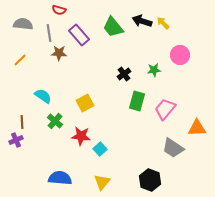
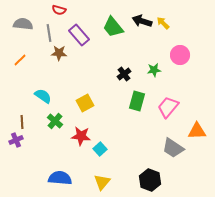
pink trapezoid: moved 3 px right, 2 px up
orange triangle: moved 3 px down
